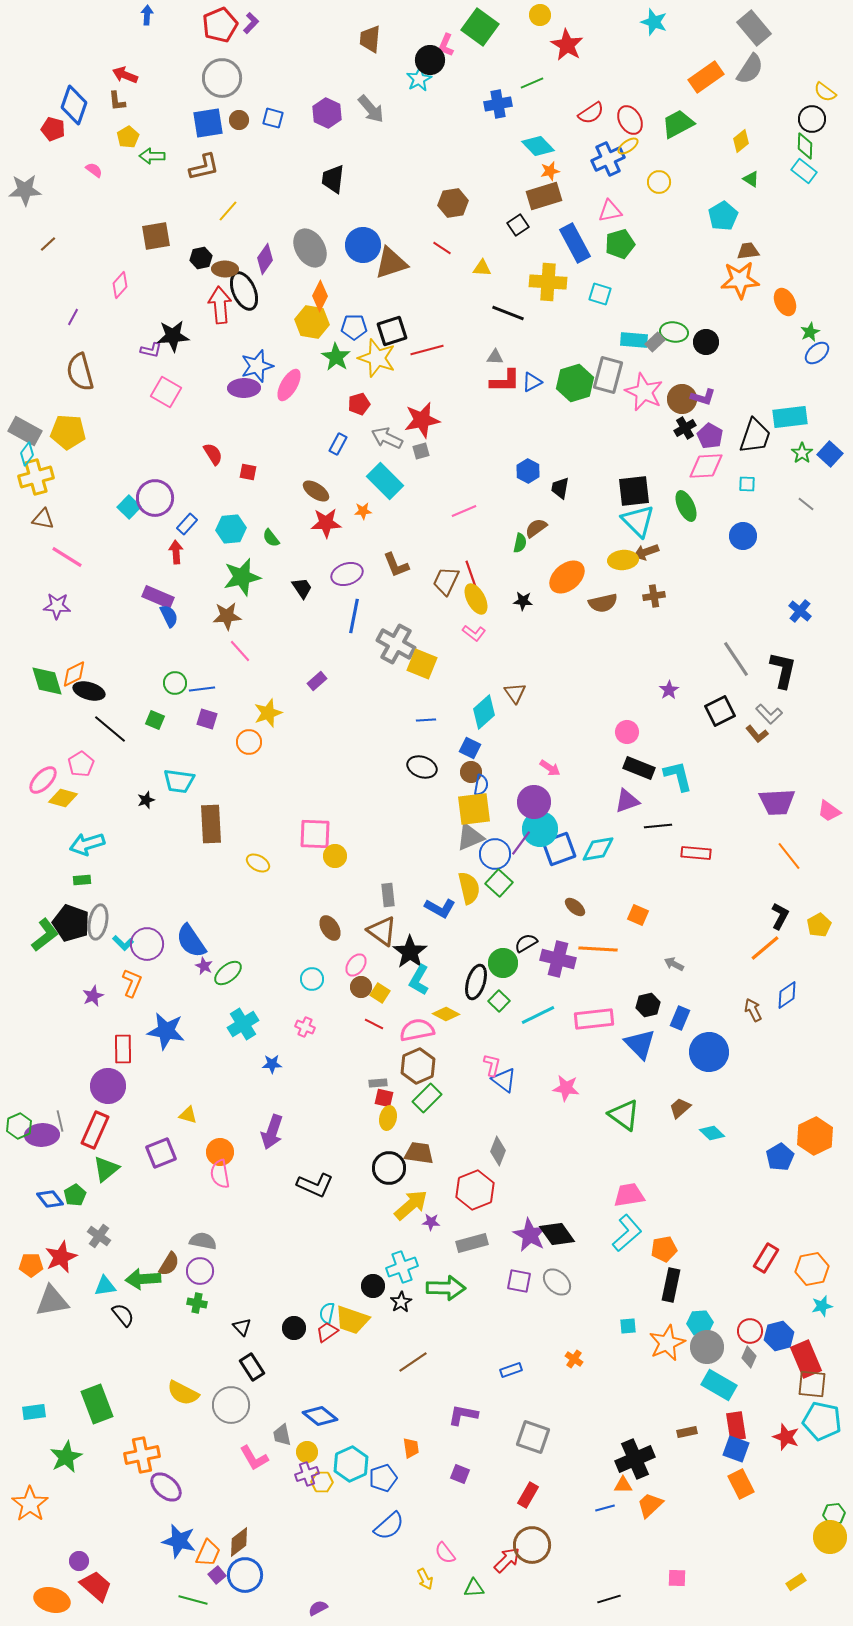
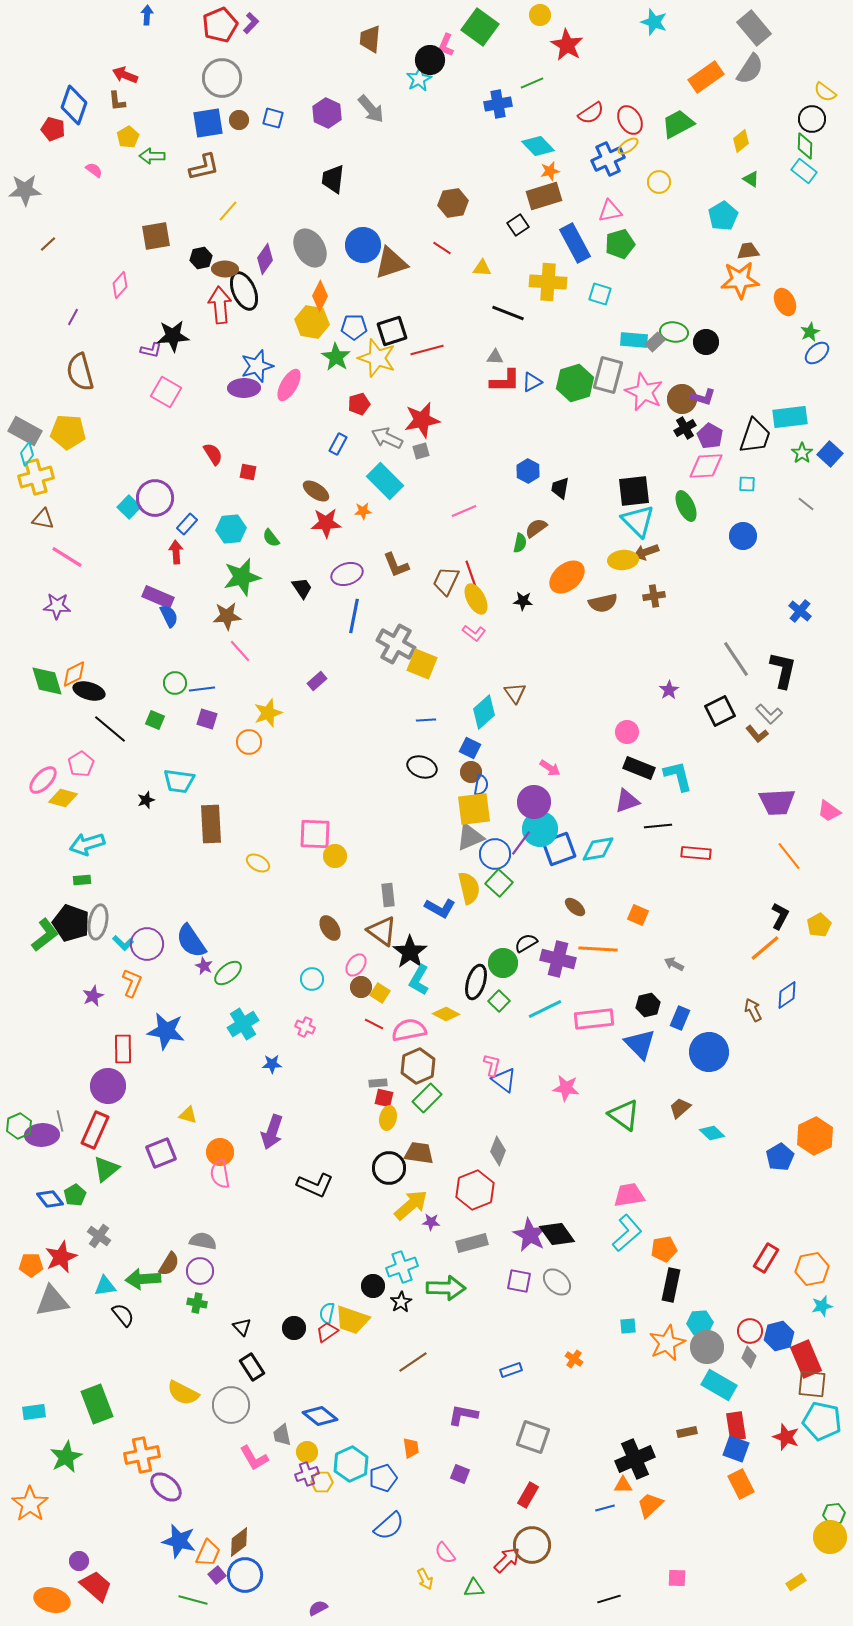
cyan line at (538, 1015): moved 7 px right, 6 px up
pink semicircle at (417, 1030): moved 8 px left
